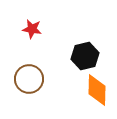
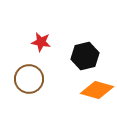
red star: moved 9 px right, 13 px down
orange diamond: rotated 76 degrees counterclockwise
